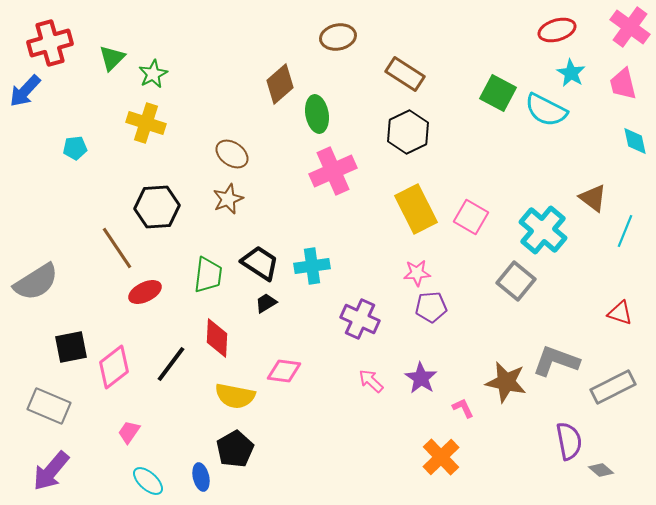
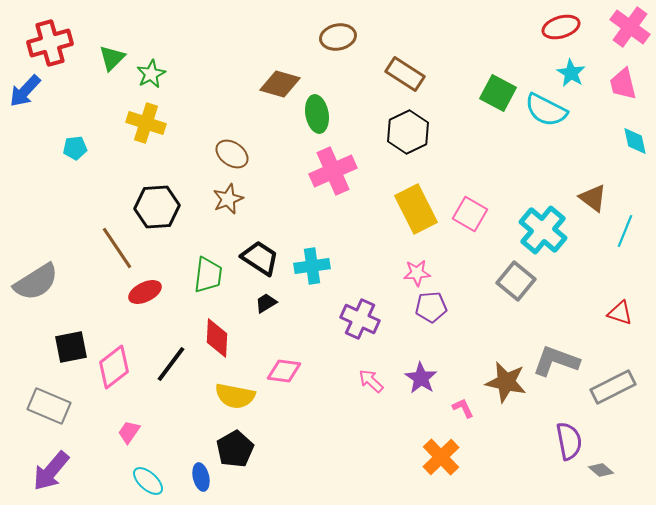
red ellipse at (557, 30): moved 4 px right, 3 px up
green star at (153, 74): moved 2 px left
brown diamond at (280, 84): rotated 57 degrees clockwise
pink square at (471, 217): moved 1 px left, 3 px up
black trapezoid at (260, 263): moved 5 px up
